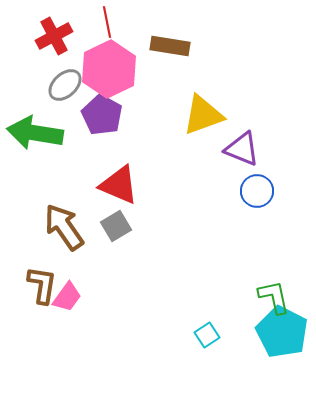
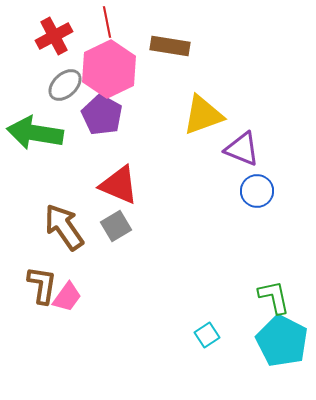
cyan pentagon: moved 9 px down
